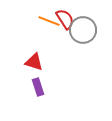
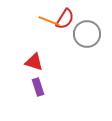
red semicircle: rotated 65 degrees clockwise
gray circle: moved 4 px right, 4 px down
